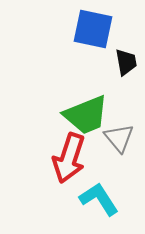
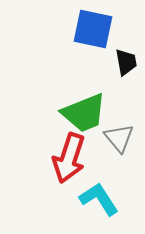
green trapezoid: moved 2 px left, 2 px up
